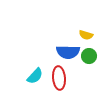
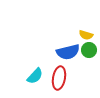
blue semicircle: rotated 15 degrees counterclockwise
green circle: moved 6 px up
red ellipse: rotated 15 degrees clockwise
